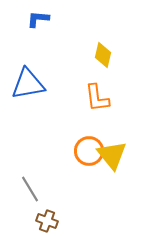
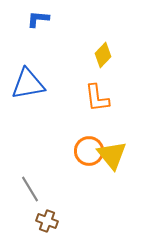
yellow diamond: rotated 30 degrees clockwise
